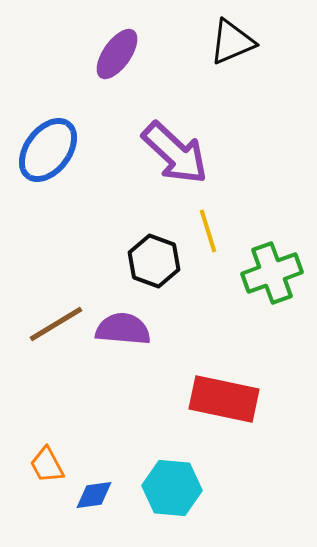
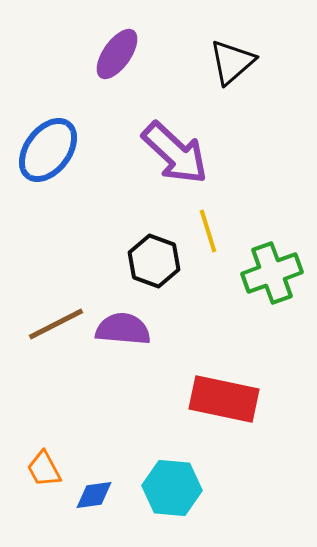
black triangle: moved 20 px down; rotated 18 degrees counterclockwise
brown line: rotated 4 degrees clockwise
orange trapezoid: moved 3 px left, 4 px down
